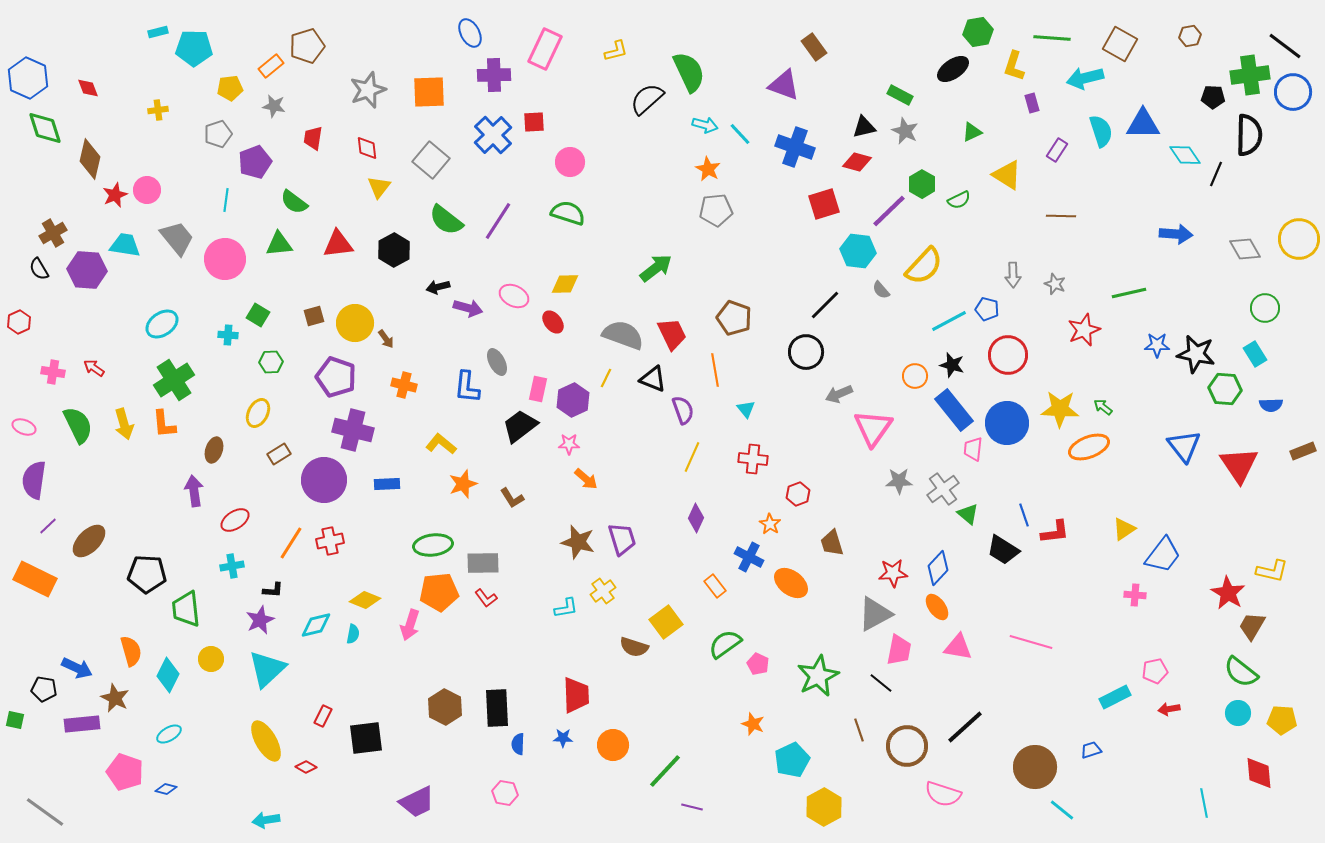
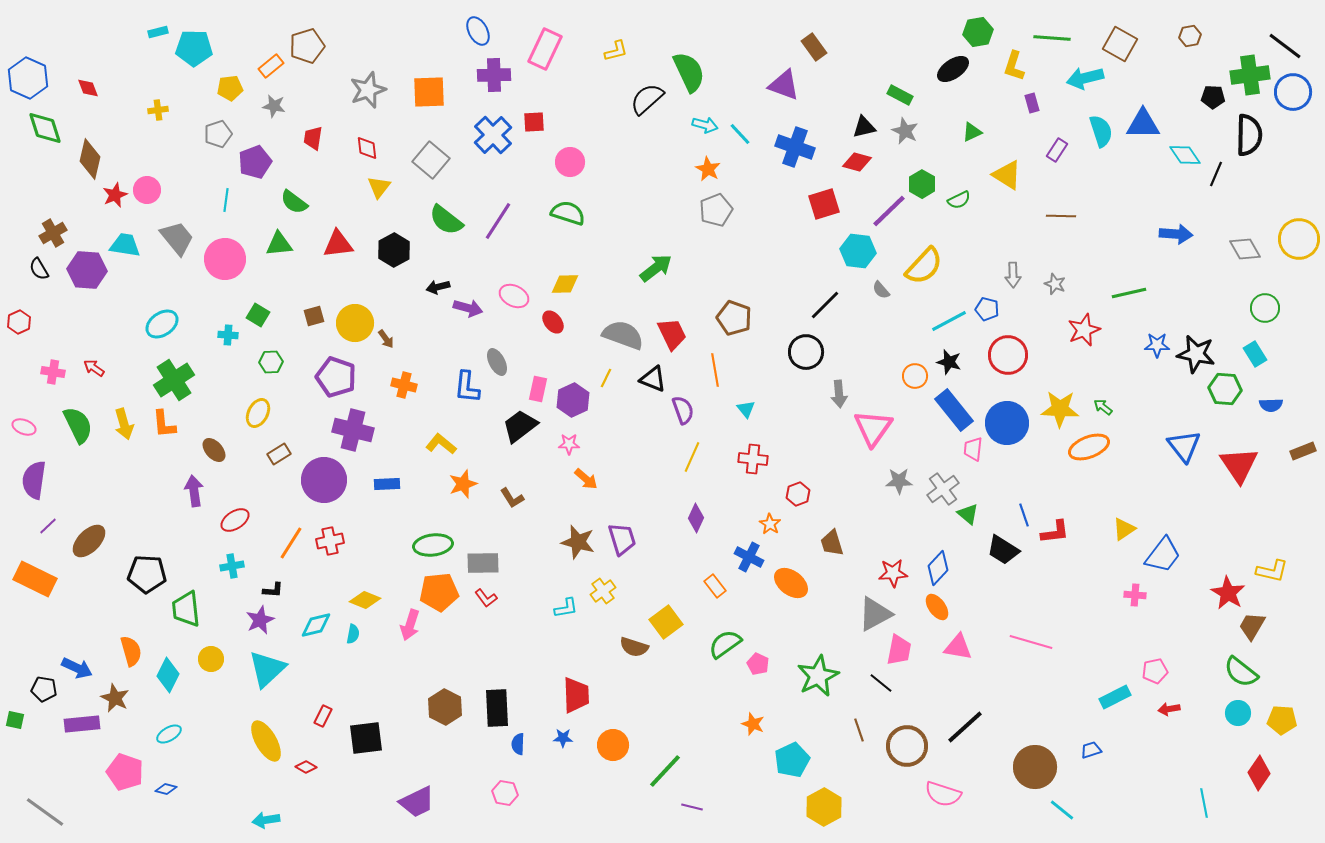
blue ellipse at (470, 33): moved 8 px right, 2 px up
gray pentagon at (716, 210): rotated 16 degrees counterclockwise
black star at (952, 365): moved 3 px left, 3 px up
gray arrow at (839, 394): rotated 72 degrees counterclockwise
brown ellipse at (214, 450): rotated 60 degrees counterclockwise
red diamond at (1259, 773): rotated 40 degrees clockwise
